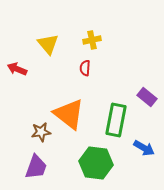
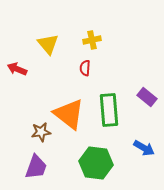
green rectangle: moved 7 px left, 10 px up; rotated 16 degrees counterclockwise
